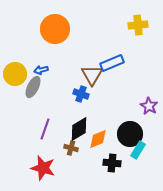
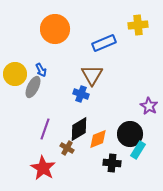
blue rectangle: moved 8 px left, 20 px up
blue arrow: rotated 104 degrees counterclockwise
brown cross: moved 4 px left; rotated 16 degrees clockwise
red star: rotated 15 degrees clockwise
